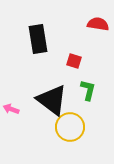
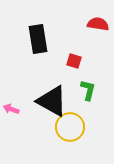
black triangle: moved 1 px down; rotated 8 degrees counterclockwise
